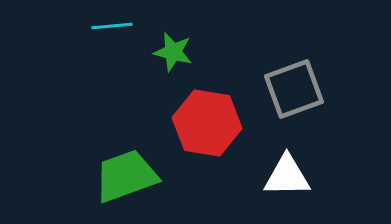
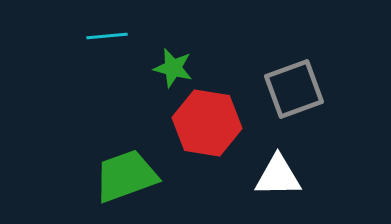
cyan line: moved 5 px left, 10 px down
green star: moved 16 px down
white triangle: moved 9 px left
